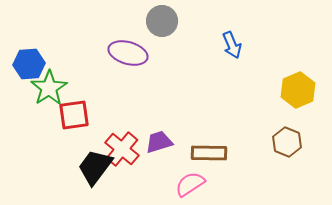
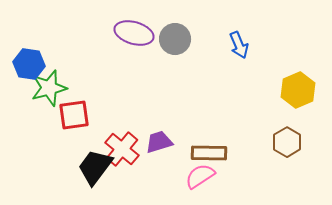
gray circle: moved 13 px right, 18 px down
blue arrow: moved 7 px right
purple ellipse: moved 6 px right, 20 px up
blue hexagon: rotated 12 degrees clockwise
green star: rotated 18 degrees clockwise
brown hexagon: rotated 8 degrees clockwise
pink semicircle: moved 10 px right, 8 px up
